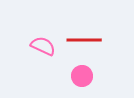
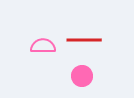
pink semicircle: rotated 25 degrees counterclockwise
